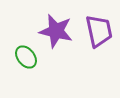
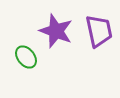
purple star: rotated 8 degrees clockwise
